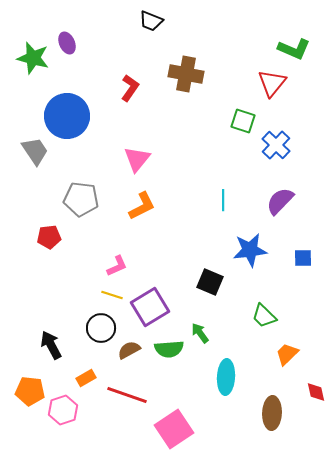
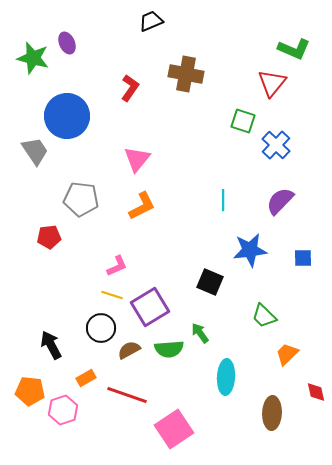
black trapezoid: rotated 135 degrees clockwise
